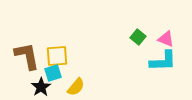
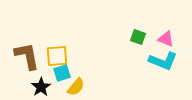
green square: rotated 21 degrees counterclockwise
cyan L-shape: rotated 24 degrees clockwise
cyan square: moved 9 px right
